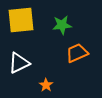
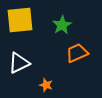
yellow square: moved 1 px left
green star: rotated 24 degrees counterclockwise
orange star: rotated 16 degrees counterclockwise
